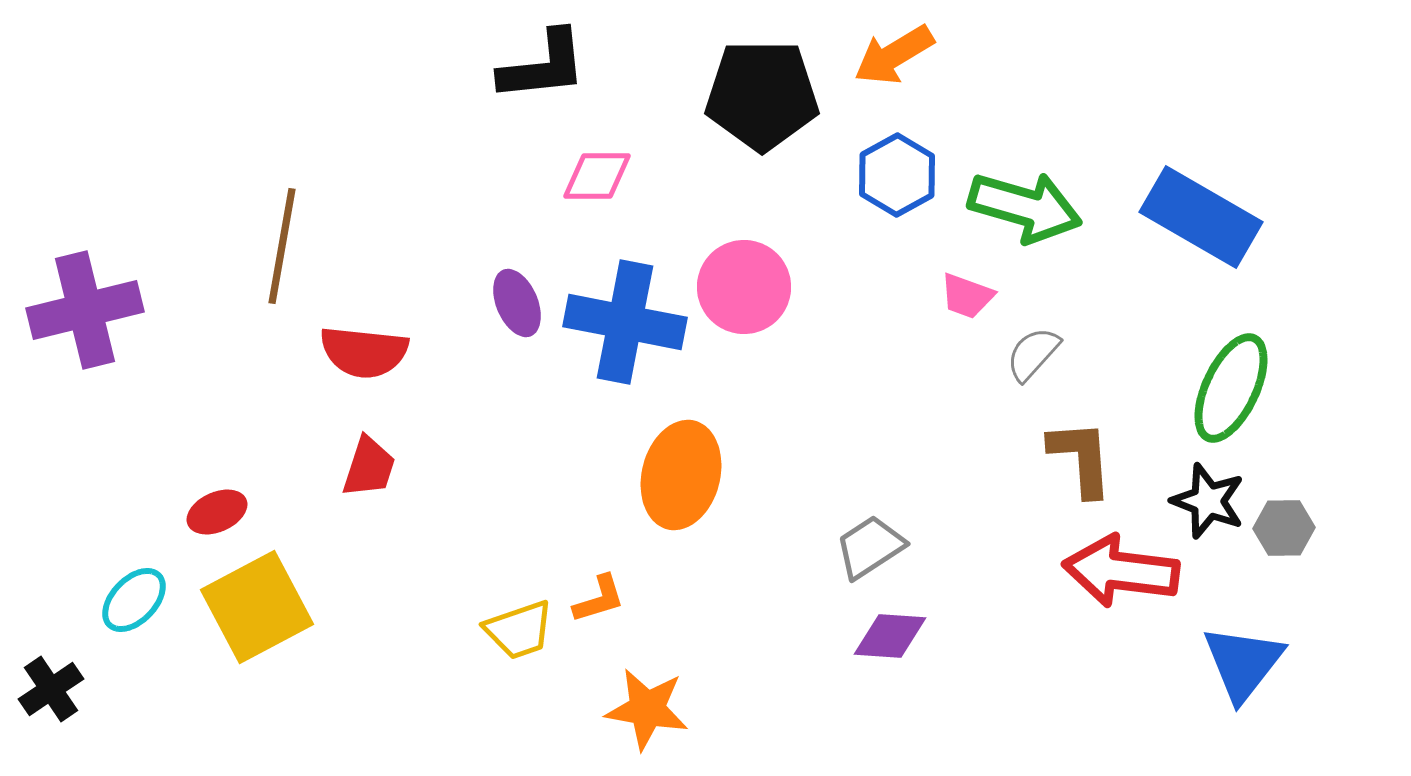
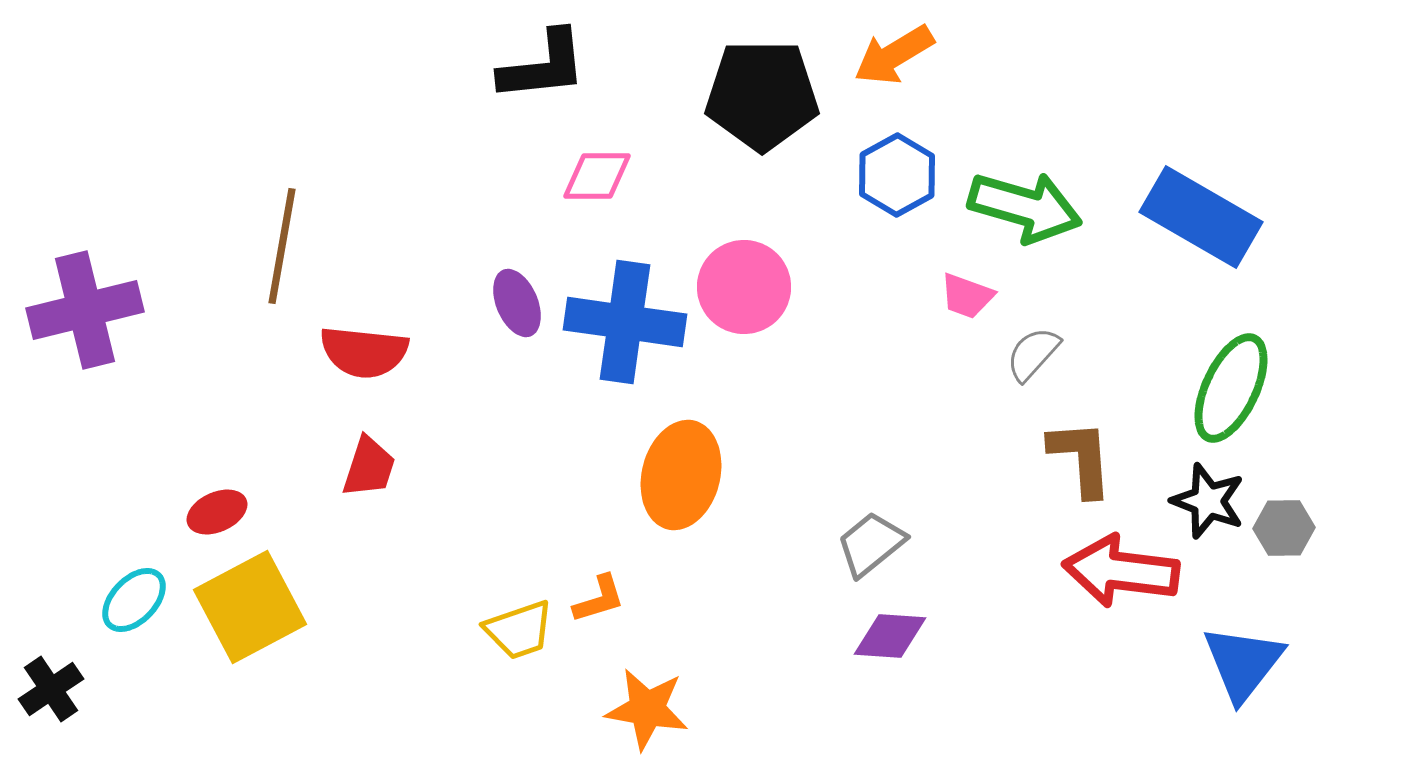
blue cross: rotated 3 degrees counterclockwise
gray trapezoid: moved 1 px right, 3 px up; rotated 6 degrees counterclockwise
yellow square: moved 7 px left
